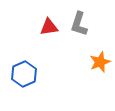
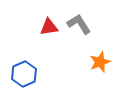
gray L-shape: rotated 130 degrees clockwise
